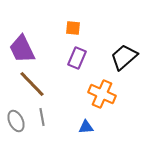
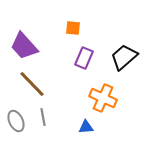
purple trapezoid: moved 2 px right, 3 px up; rotated 16 degrees counterclockwise
purple rectangle: moved 7 px right
orange cross: moved 1 px right, 4 px down
gray line: moved 1 px right
